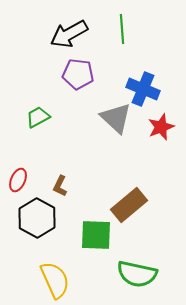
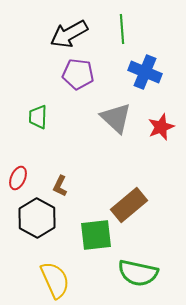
blue cross: moved 2 px right, 17 px up
green trapezoid: rotated 60 degrees counterclockwise
red ellipse: moved 2 px up
green square: rotated 8 degrees counterclockwise
green semicircle: moved 1 px right, 1 px up
